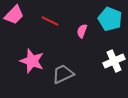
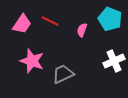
pink trapezoid: moved 8 px right, 9 px down; rotated 10 degrees counterclockwise
pink semicircle: moved 1 px up
